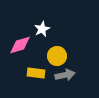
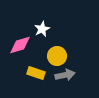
yellow rectangle: rotated 12 degrees clockwise
